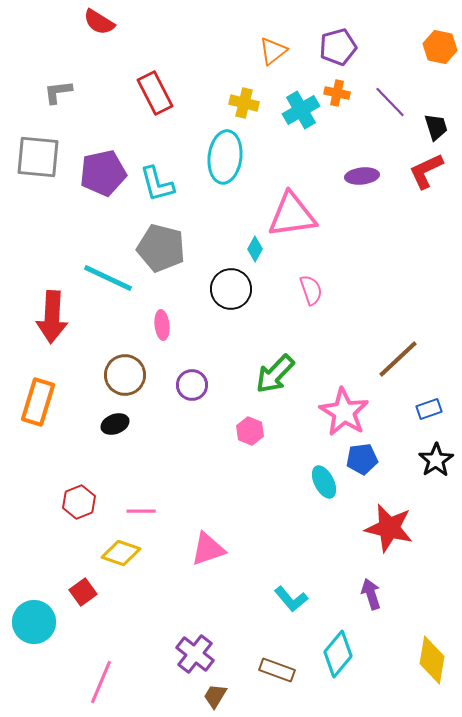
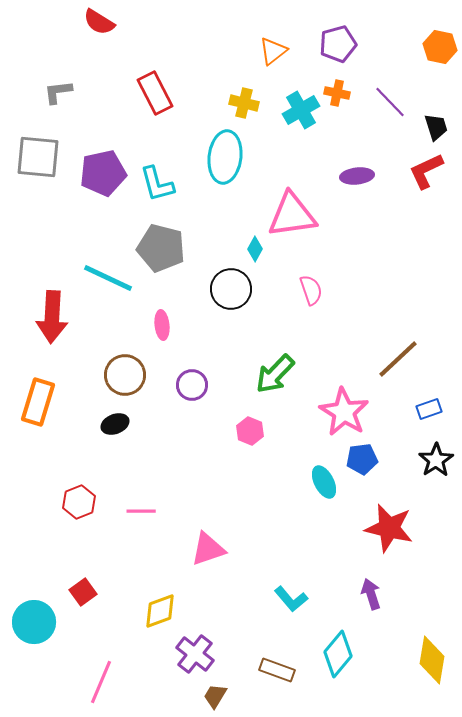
purple pentagon at (338, 47): moved 3 px up
purple ellipse at (362, 176): moved 5 px left
yellow diamond at (121, 553): moved 39 px right, 58 px down; rotated 39 degrees counterclockwise
